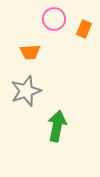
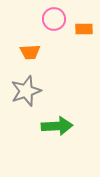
orange rectangle: rotated 66 degrees clockwise
green arrow: rotated 76 degrees clockwise
